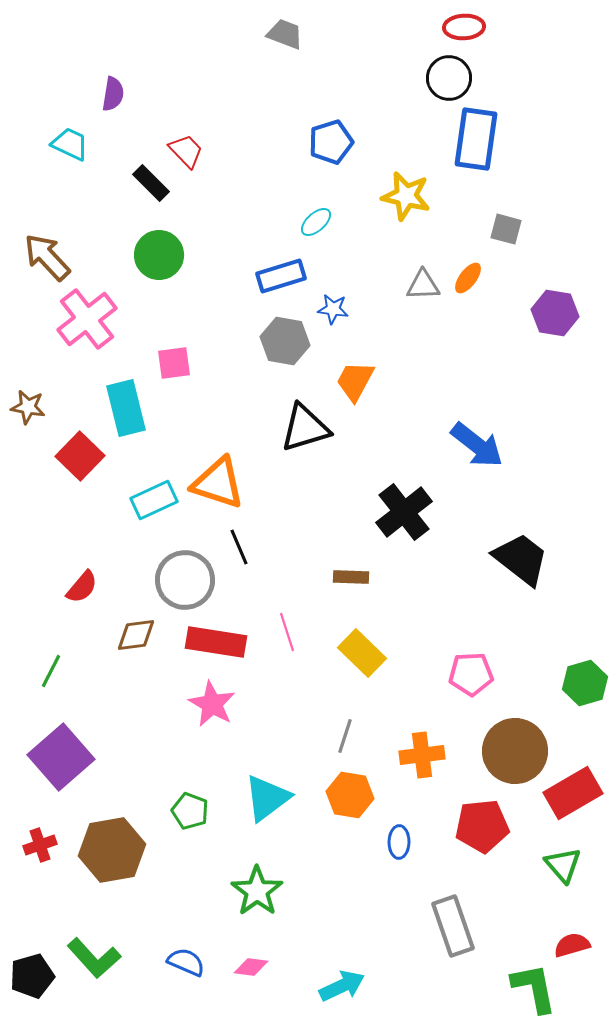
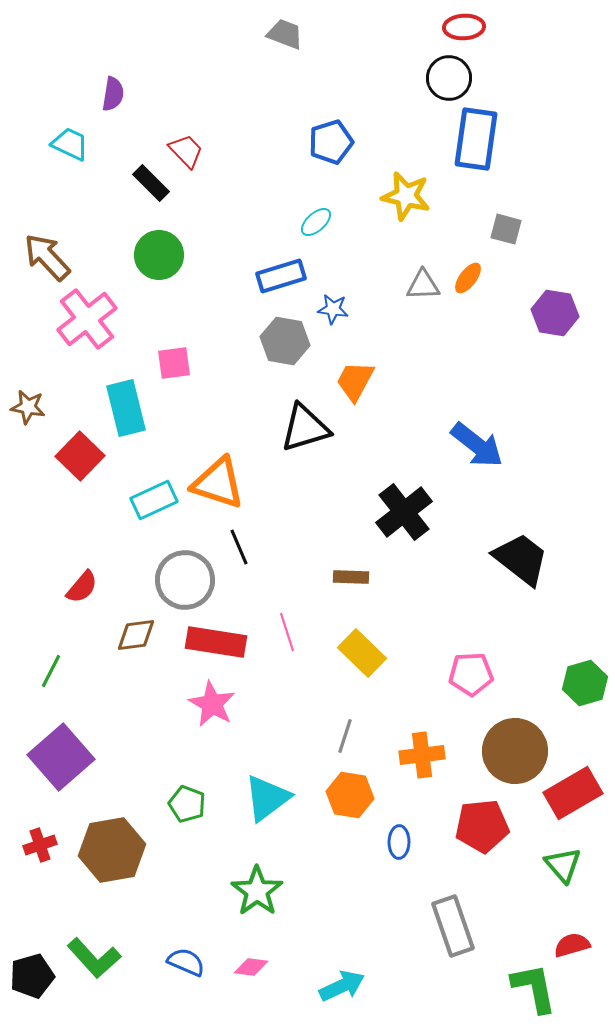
green pentagon at (190, 811): moved 3 px left, 7 px up
